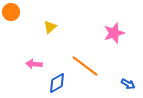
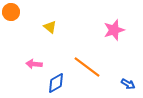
yellow triangle: rotated 40 degrees counterclockwise
pink star: moved 3 px up
orange line: moved 2 px right, 1 px down
blue diamond: moved 1 px left
